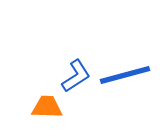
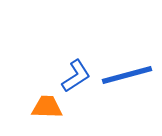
blue line: moved 2 px right
